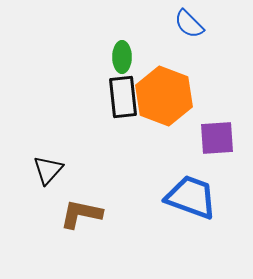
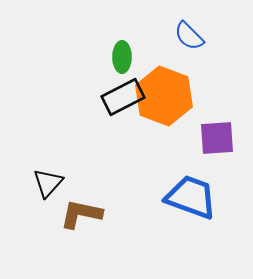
blue semicircle: moved 12 px down
black rectangle: rotated 69 degrees clockwise
black triangle: moved 13 px down
